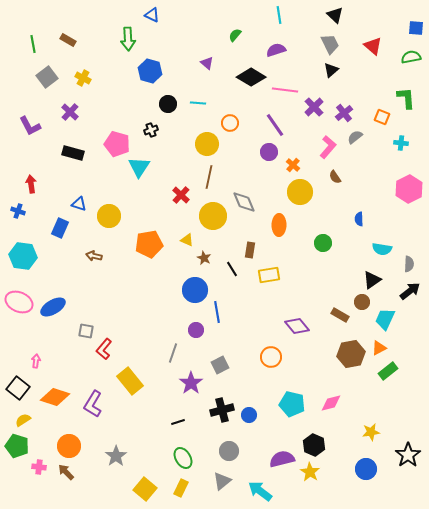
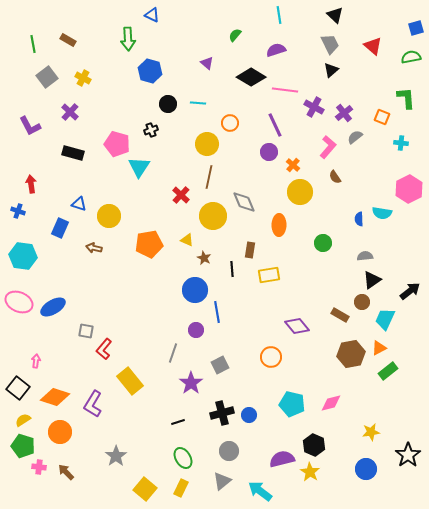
blue square at (416, 28): rotated 21 degrees counterclockwise
purple cross at (314, 107): rotated 18 degrees counterclockwise
purple line at (275, 125): rotated 10 degrees clockwise
cyan semicircle at (382, 249): moved 36 px up
brown arrow at (94, 256): moved 8 px up
gray semicircle at (409, 264): moved 44 px left, 8 px up; rotated 98 degrees counterclockwise
black line at (232, 269): rotated 28 degrees clockwise
black cross at (222, 410): moved 3 px down
green pentagon at (17, 446): moved 6 px right
orange circle at (69, 446): moved 9 px left, 14 px up
